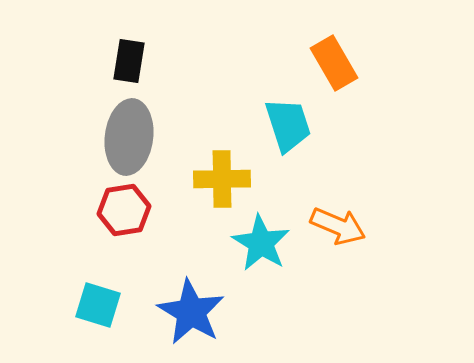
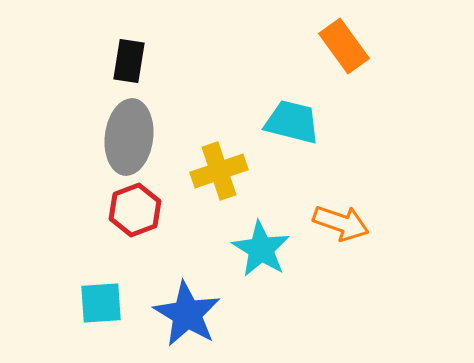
orange rectangle: moved 10 px right, 17 px up; rotated 6 degrees counterclockwise
cyan trapezoid: moved 4 px right, 3 px up; rotated 58 degrees counterclockwise
yellow cross: moved 3 px left, 8 px up; rotated 18 degrees counterclockwise
red hexagon: moved 11 px right; rotated 12 degrees counterclockwise
orange arrow: moved 3 px right, 3 px up; rotated 4 degrees counterclockwise
cyan star: moved 6 px down
cyan square: moved 3 px right, 2 px up; rotated 21 degrees counterclockwise
blue star: moved 4 px left, 2 px down
